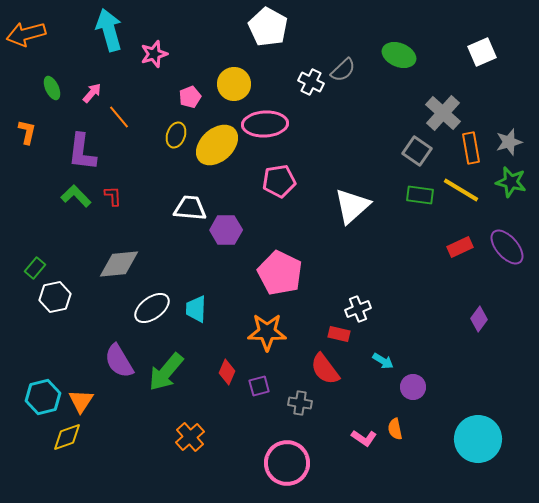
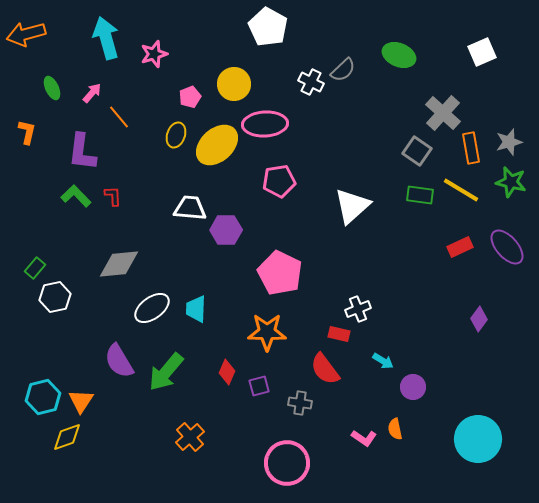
cyan arrow at (109, 30): moved 3 px left, 8 px down
